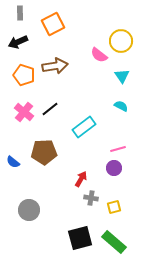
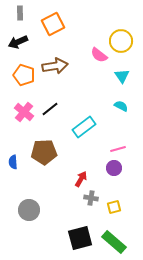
blue semicircle: rotated 48 degrees clockwise
